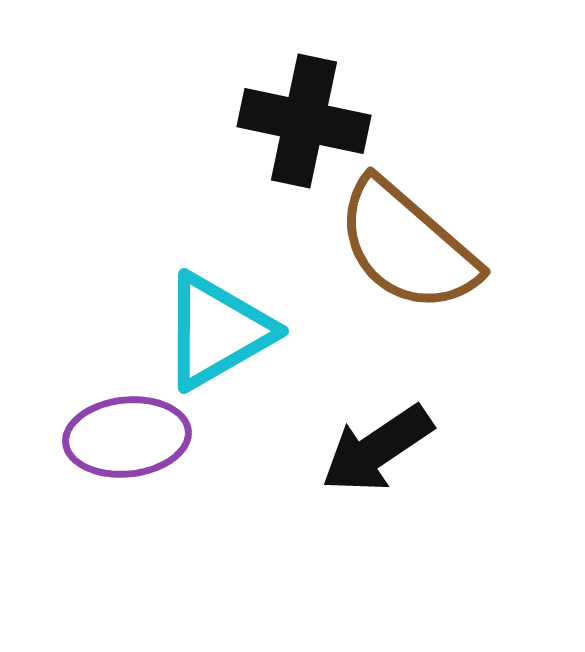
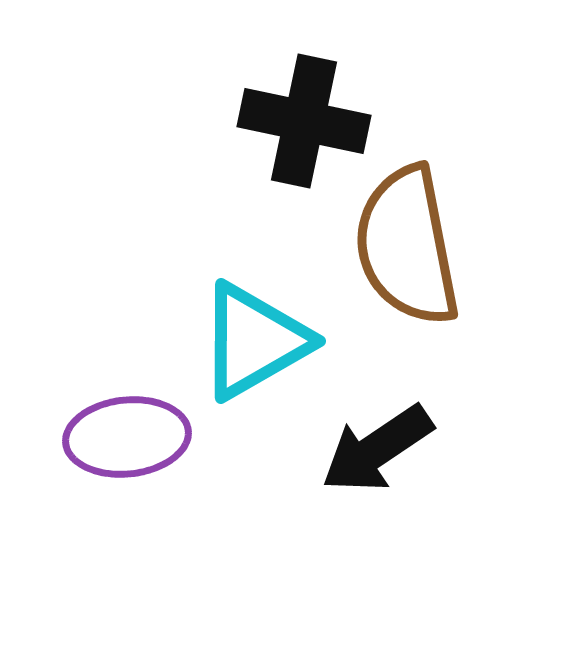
brown semicircle: rotated 38 degrees clockwise
cyan triangle: moved 37 px right, 10 px down
